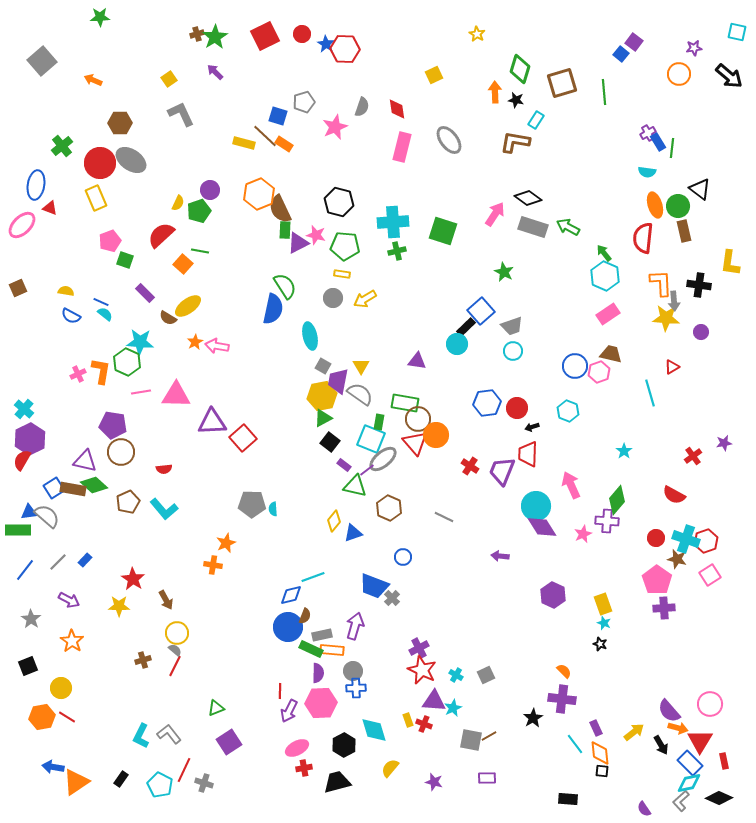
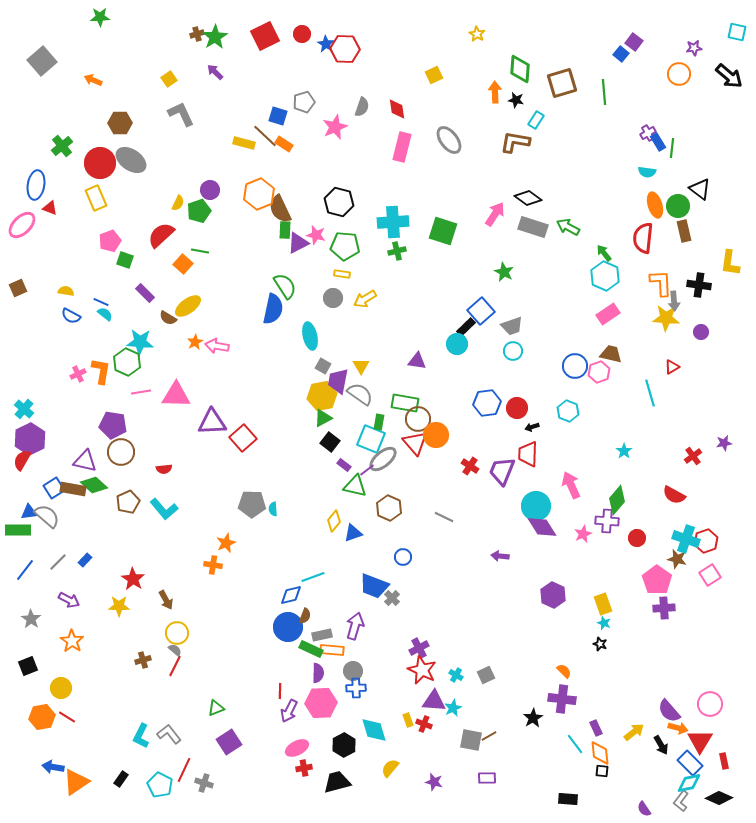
green diamond at (520, 69): rotated 12 degrees counterclockwise
red circle at (656, 538): moved 19 px left
gray L-shape at (681, 801): rotated 10 degrees counterclockwise
